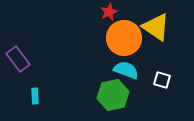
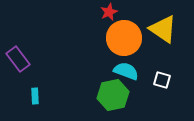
yellow triangle: moved 7 px right, 2 px down
cyan semicircle: moved 1 px down
